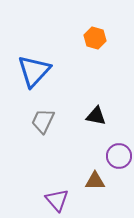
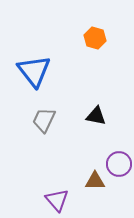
blue triangle: rotated 21 degrees counterclockwise
gray trapezoid: moved 1 px right, 1 px up
purple circle: moved 8 px down
